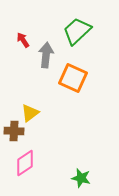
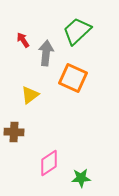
gray arrow: moved 2 px up
yellow triangle: moved 18 px up
brown cross: moved 1 px down
pink diamond: moved 24 px right
green star: rotated 18 degrees counterclockwise
